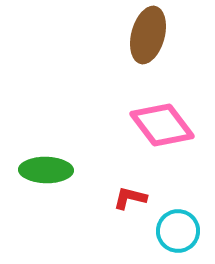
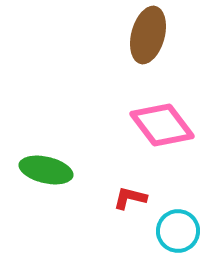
green ellipse: rotated 12 degrees clockwise
